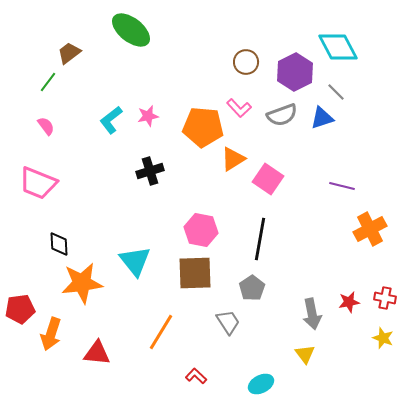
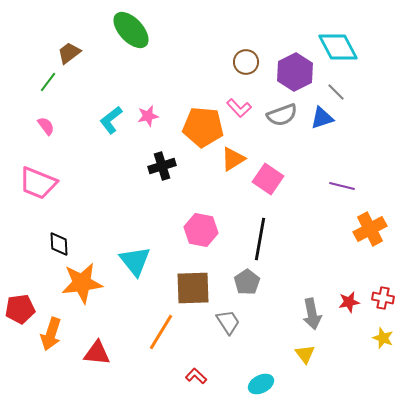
green ellipse: rotated 9 degrees clockwise
black cross: moved 12 px right, 5 px up
brown square: moved 2 px left, 15 px down
gray pentagon: moved 5 px left, 6 px up
red cross: moved 2 px left
